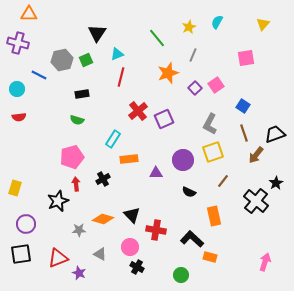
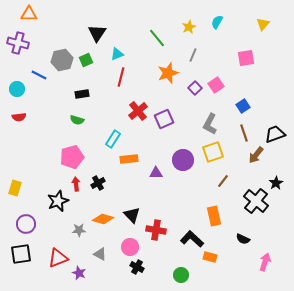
blue square at (243, 106): rotated 24 degrees clockwise
black cross at (103, 179): moved 5 px left, 4 px down
black semicircle at (189, 192): moved 54 px right, 47 px down
